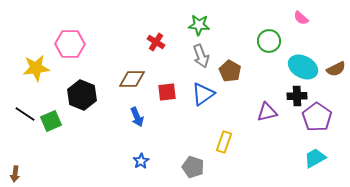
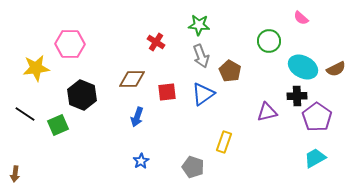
blue arrow: rotated 42 degrees clockwise
green square: moved 7 px right, 4 px down
